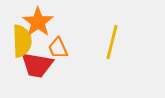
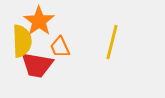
orange star: moved 1 px right, 1 px up
orange trapezoid: moved 2 px right, 1 px up
